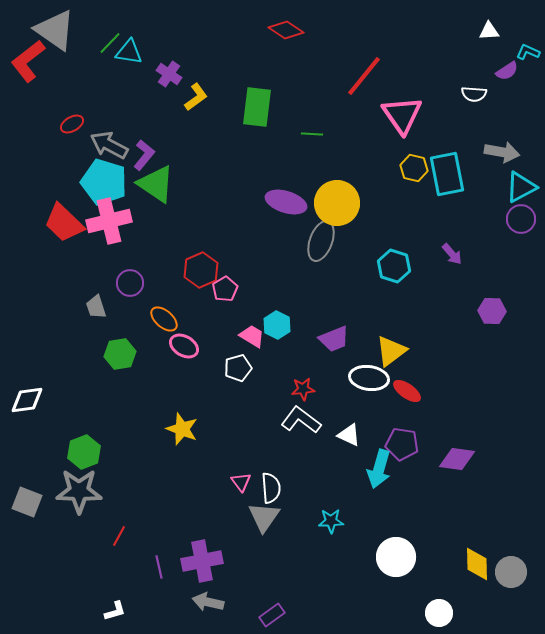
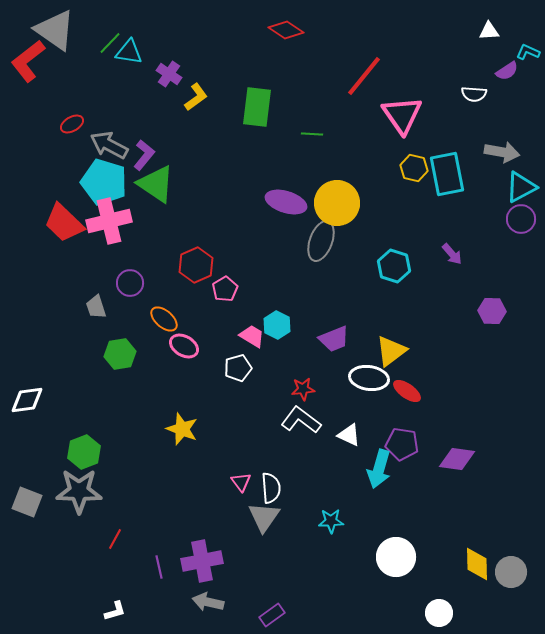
red hexagon at (201, 270): moved 5 px left, 5 px up
red line at (119, 536): moved 4 px left, 3 px down
